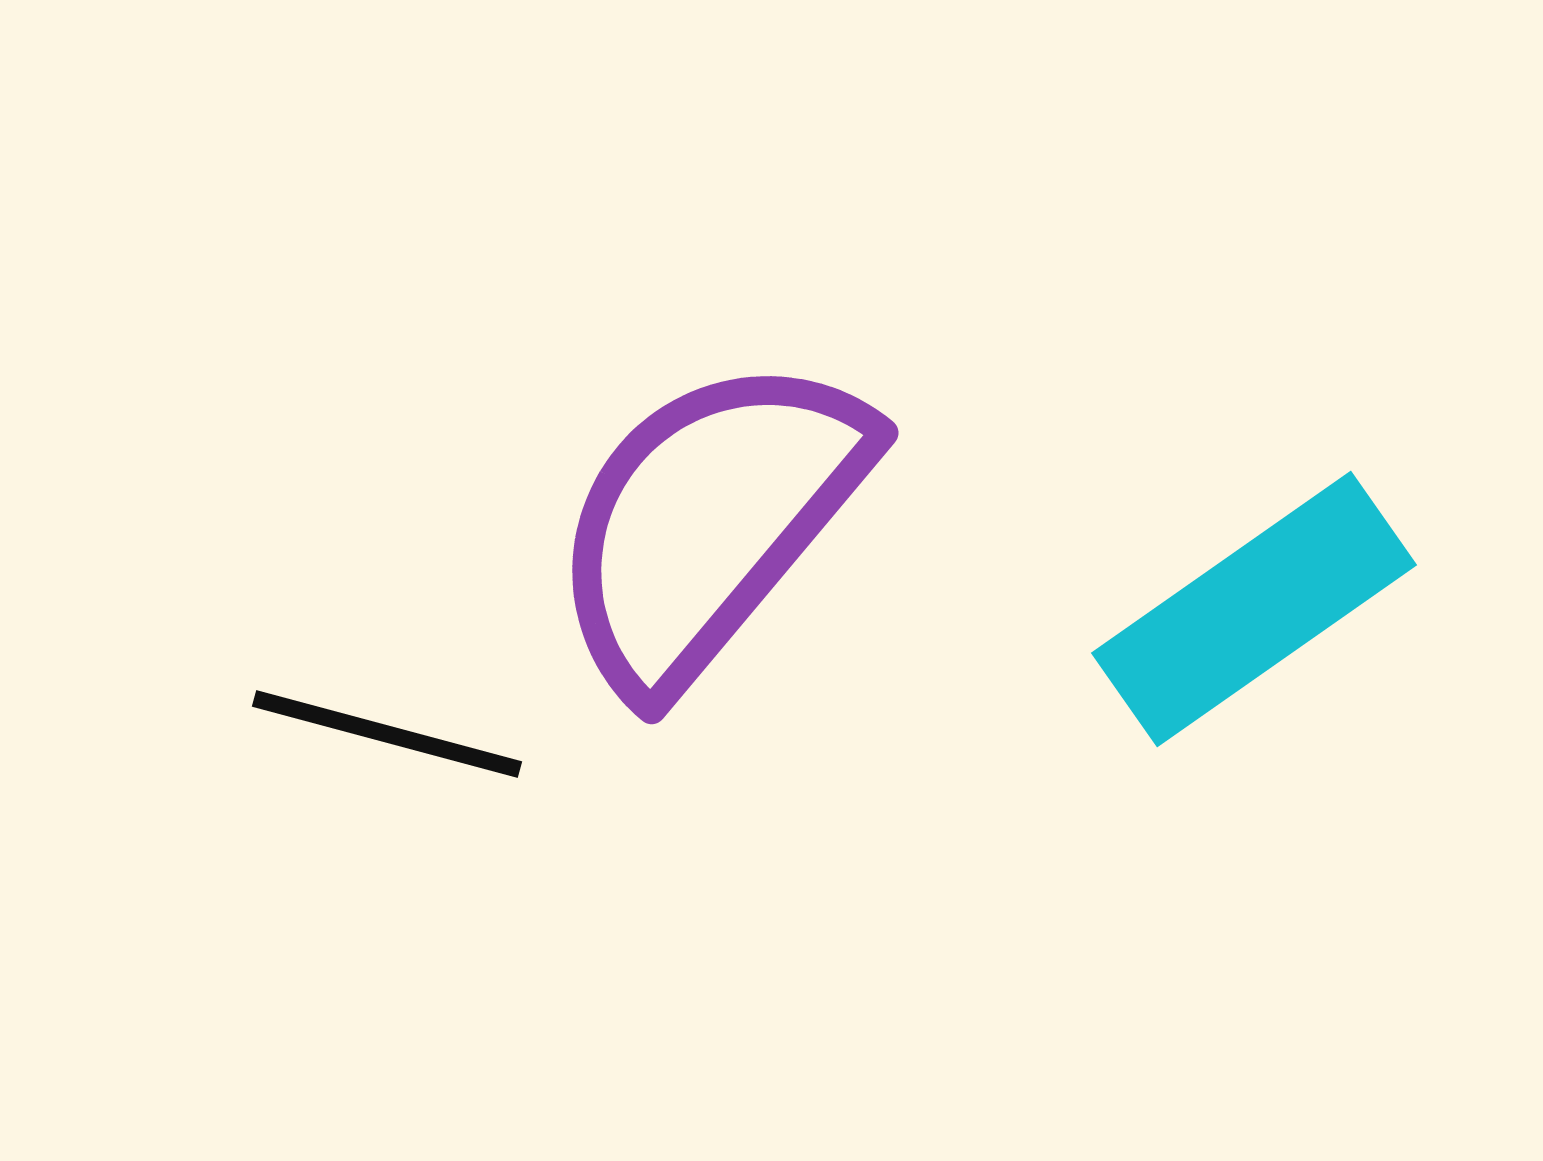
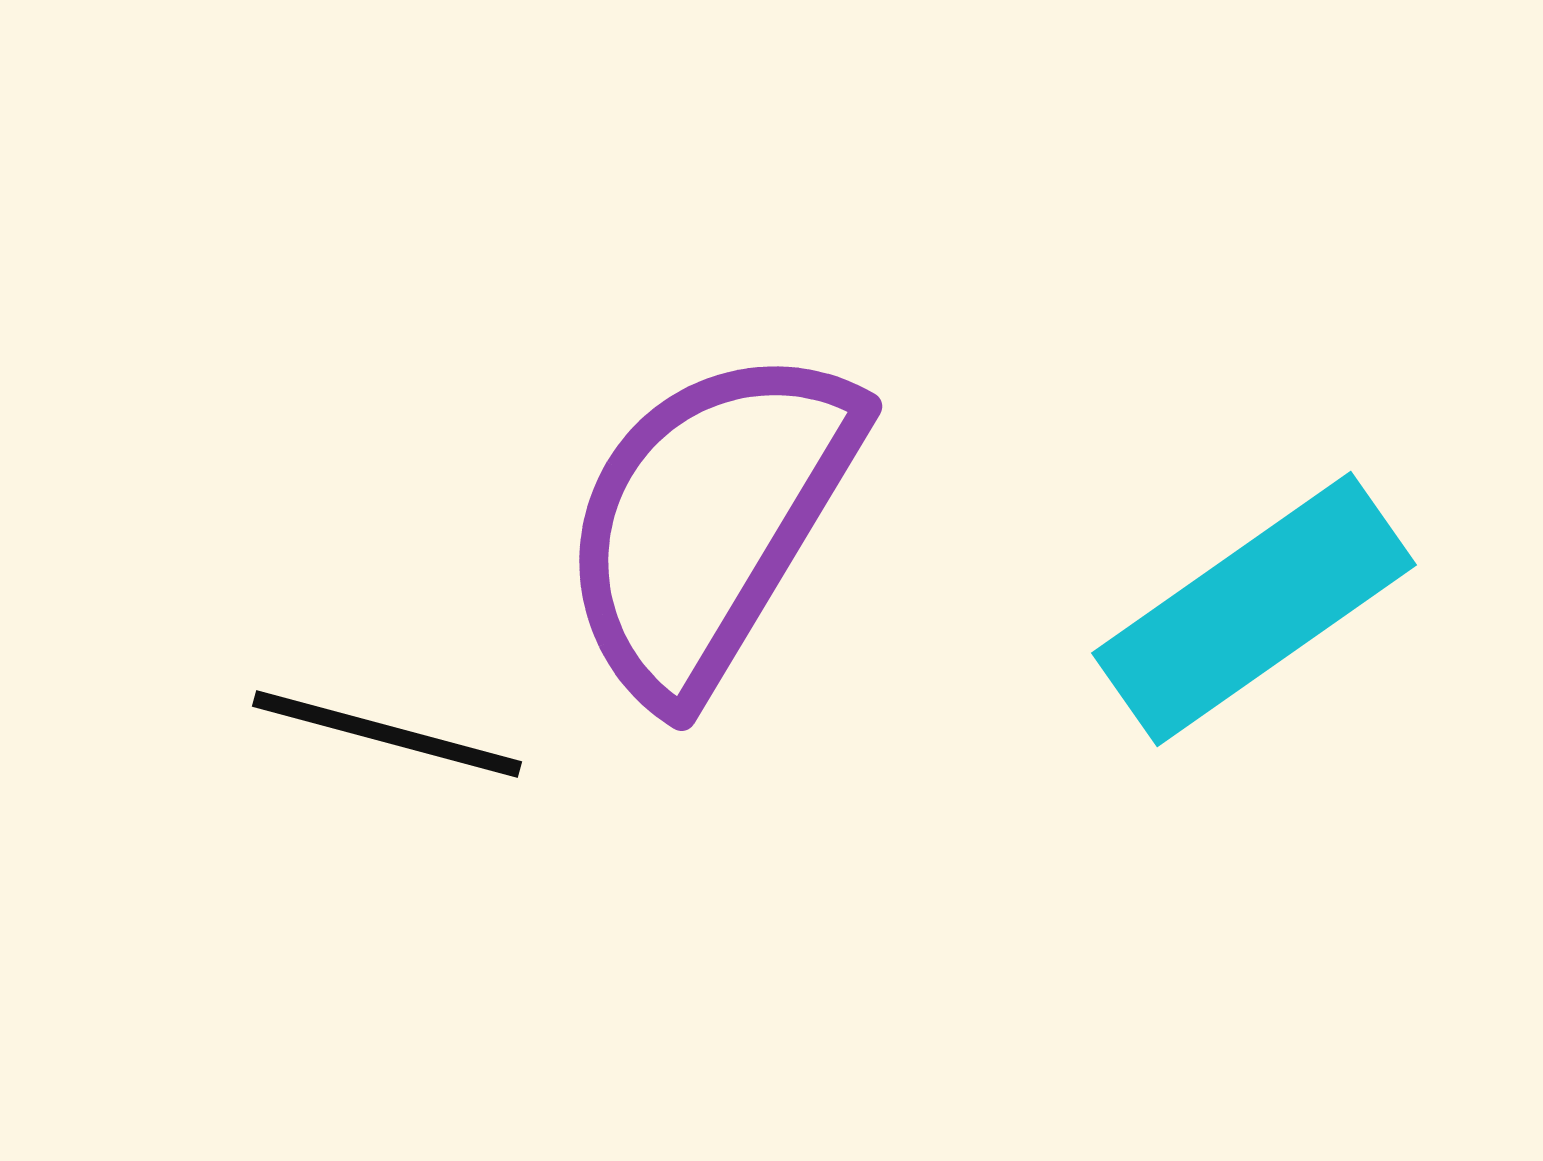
purple semicircle: rotated 9 degrees counterclockwise
